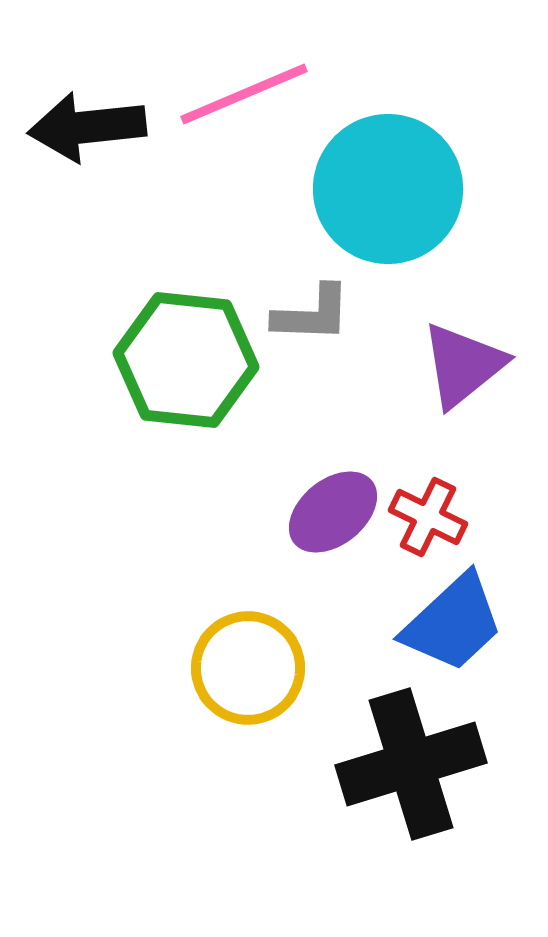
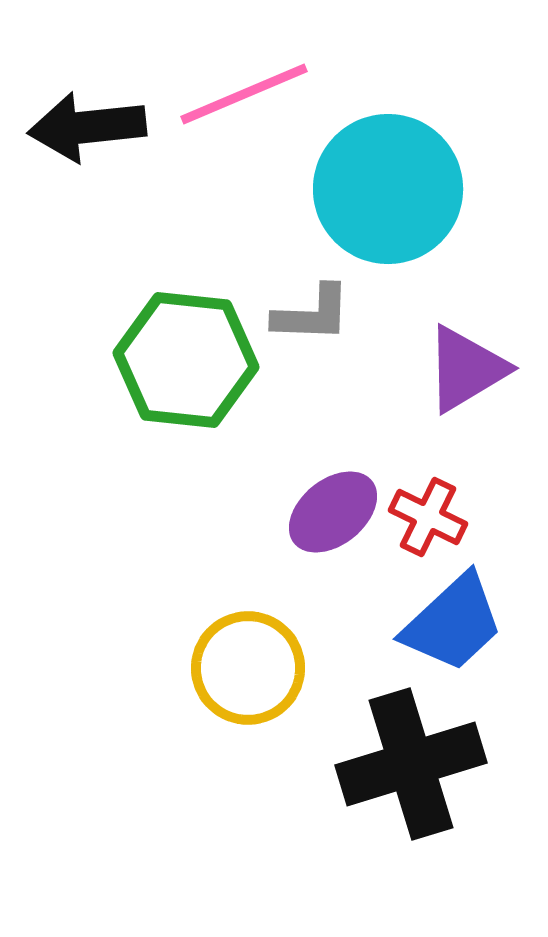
purple triangle: moved 3 px right, 4 px down; rotated 8 degrees clockwise
